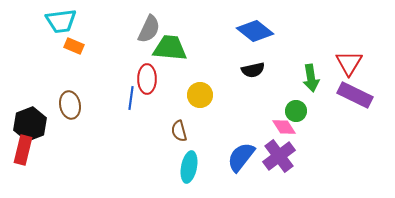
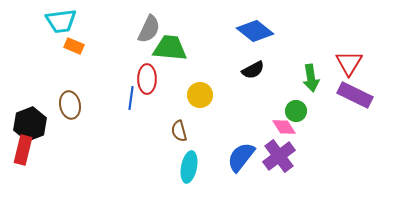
black semicircle: rotated 15 degrees counterclockwise
